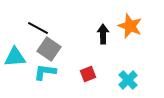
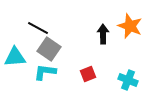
cyan cross: rotated 24 degrees counterclockwise
